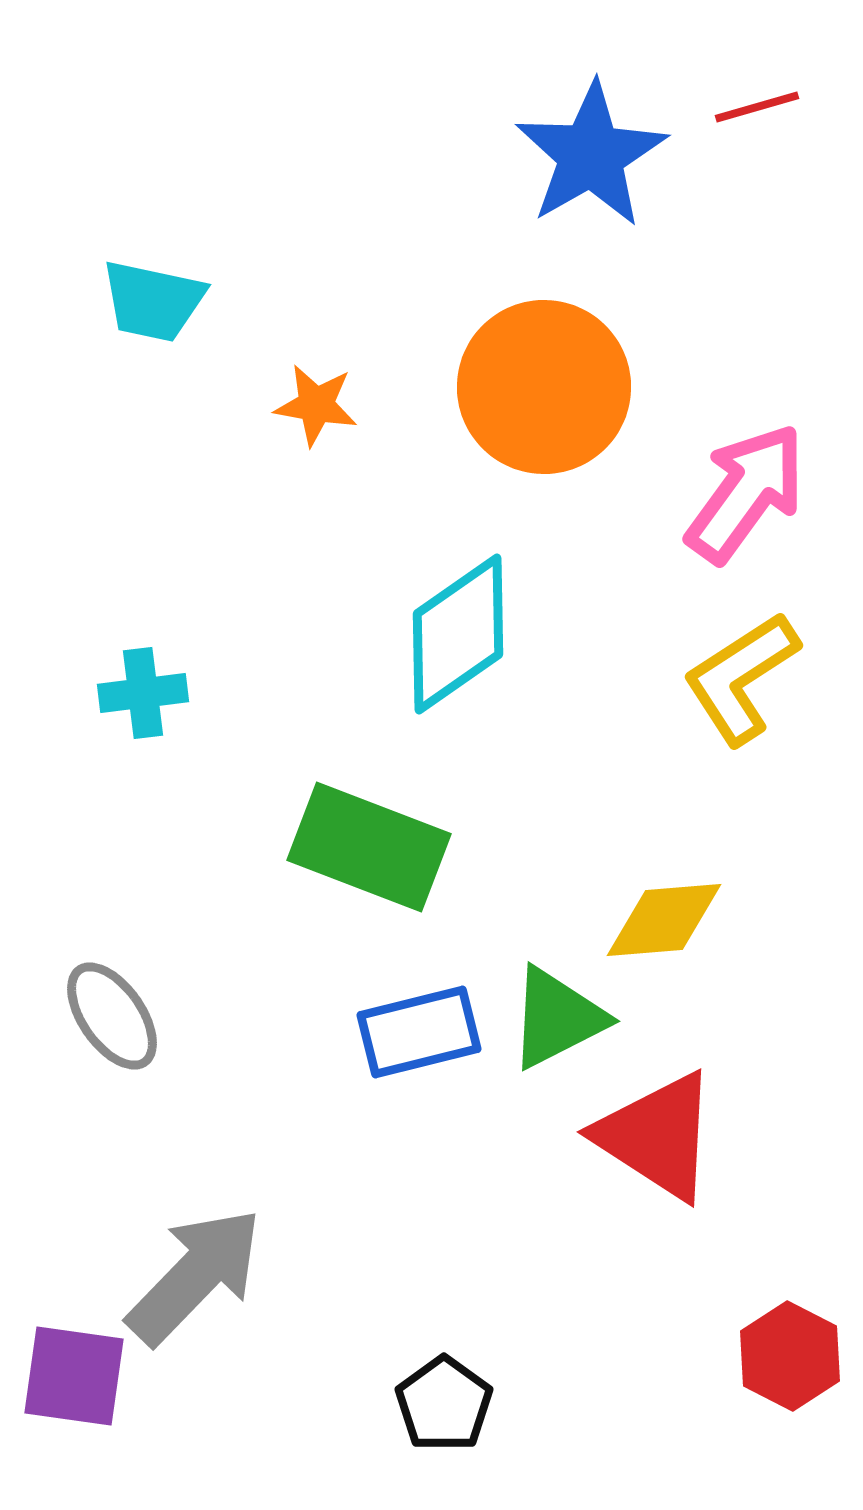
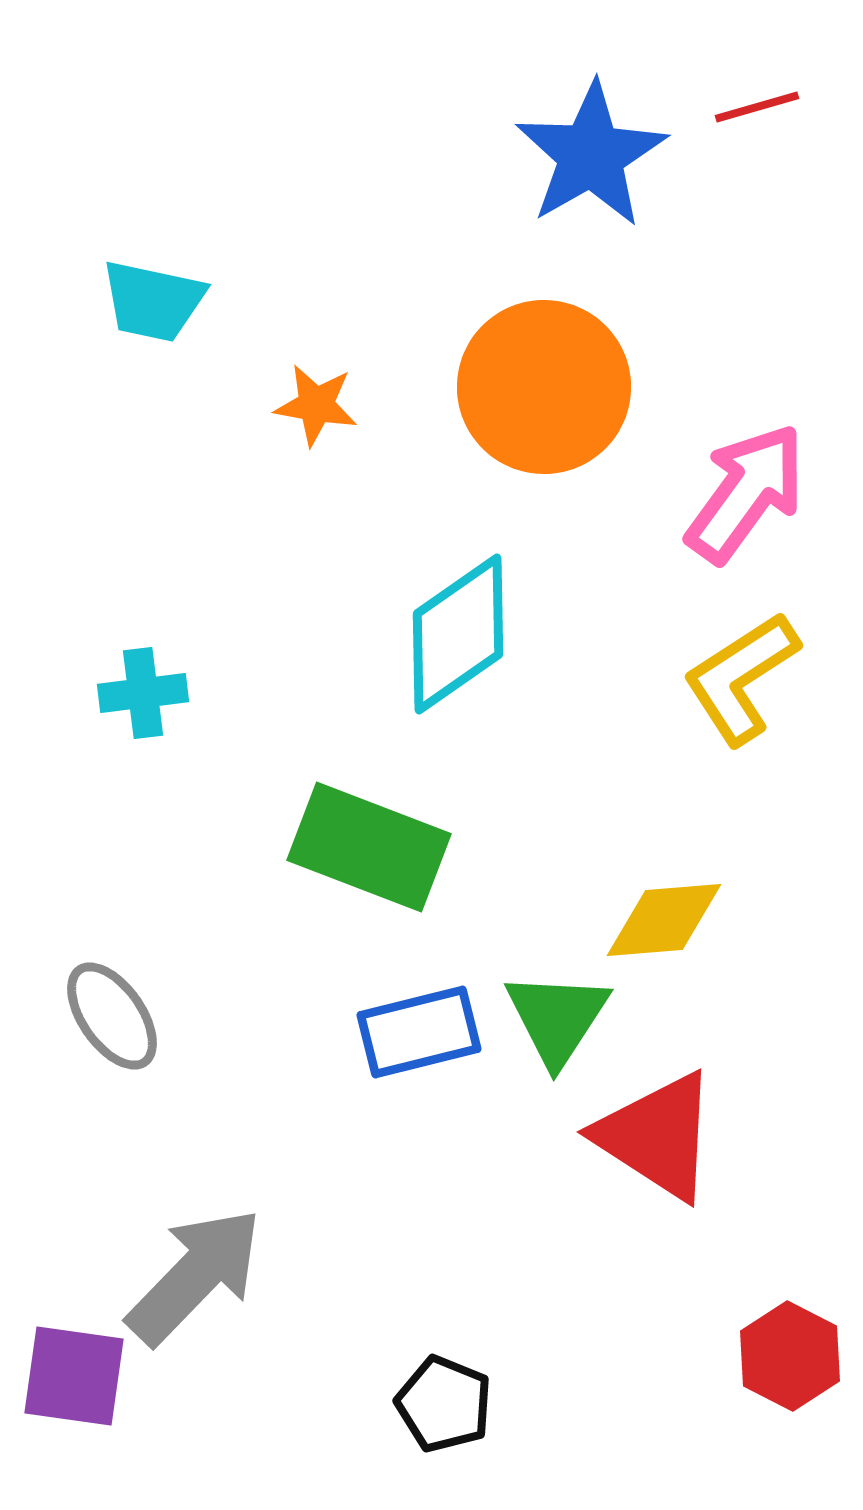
green triangle: rotated 30 degrees counterclockwise
black pentagon: rotated 14 degrees counterclockwise
